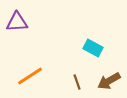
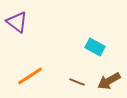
purple triangle: rotated 40 degrees clockwise
cyan rectangle: moved 2 px right, 1 px up
brown line: rotated 49 degrees counterclockwise
